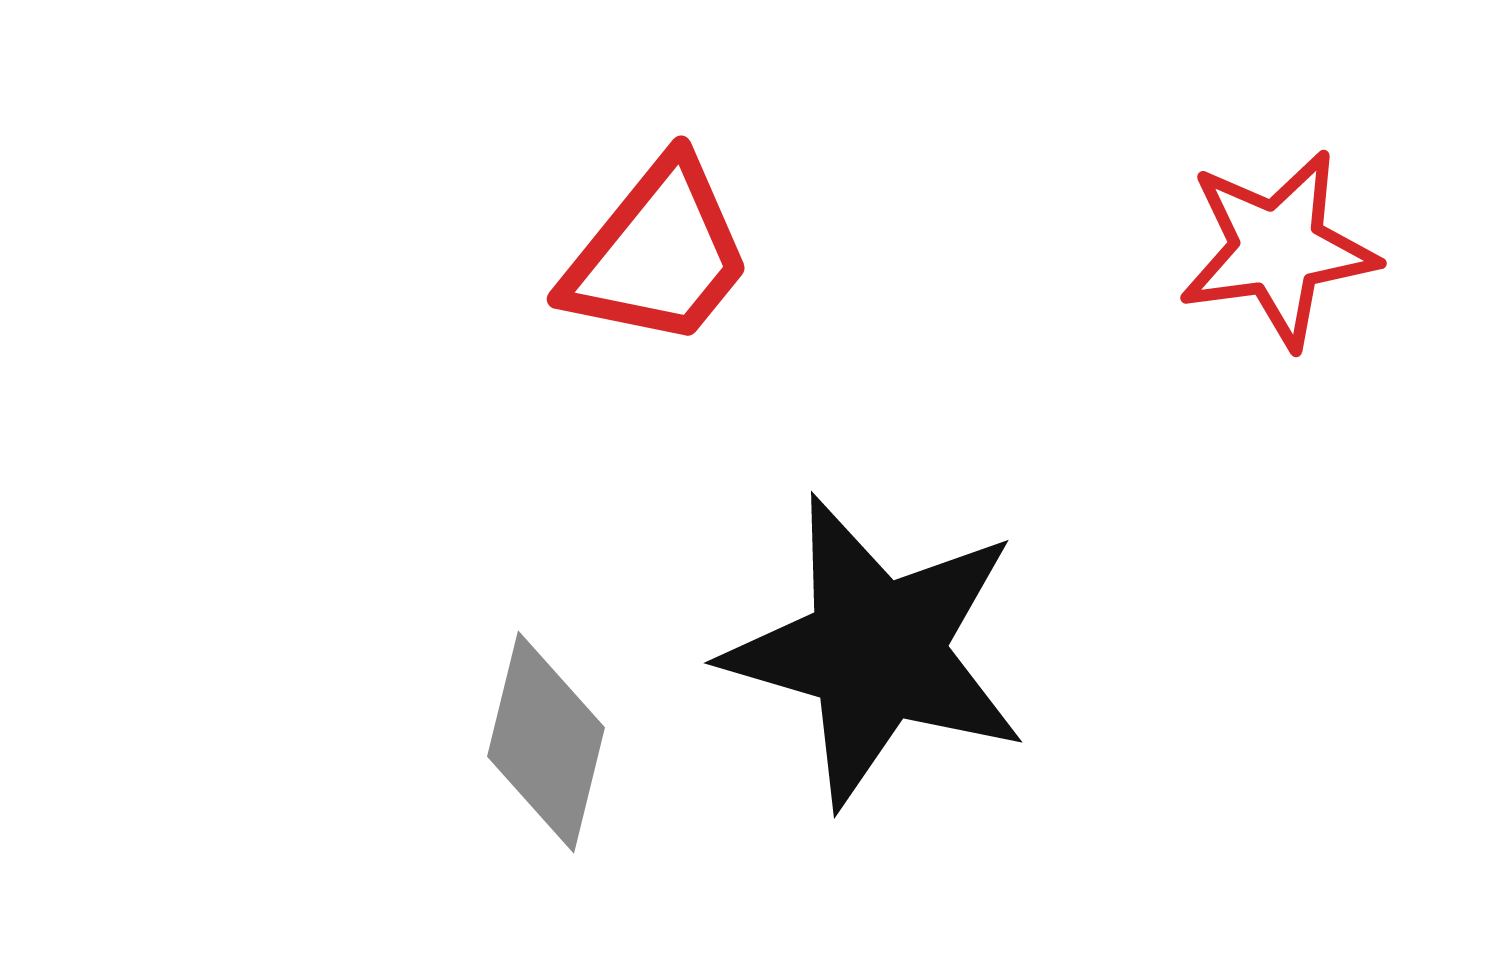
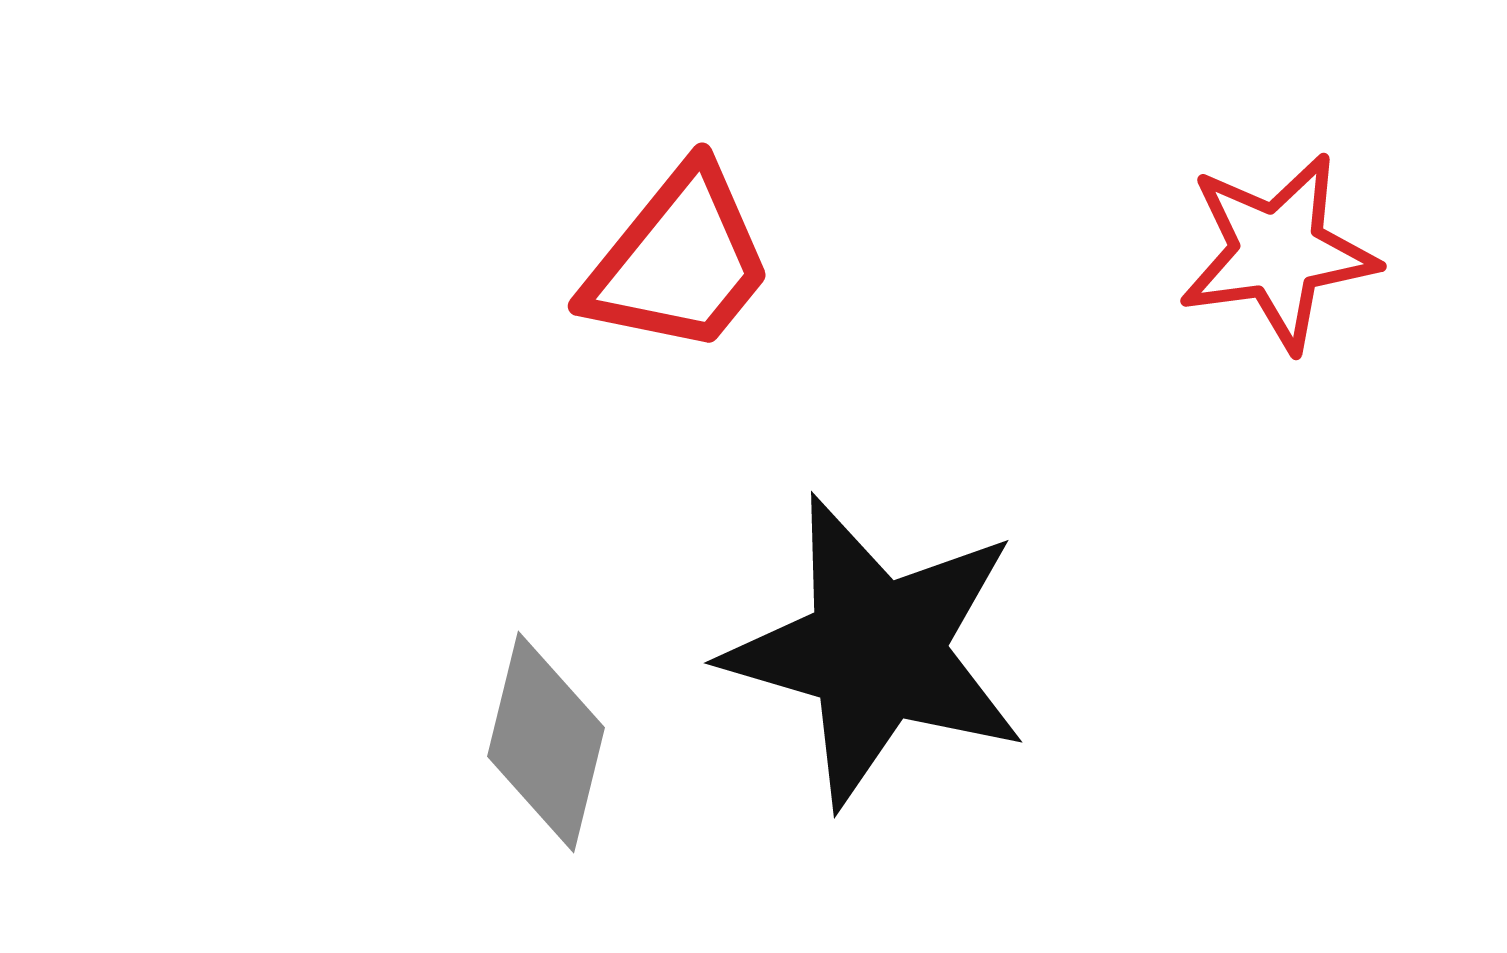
red star: moved 3 px down
red trapezoid: moved 21 px right, 7 px down
